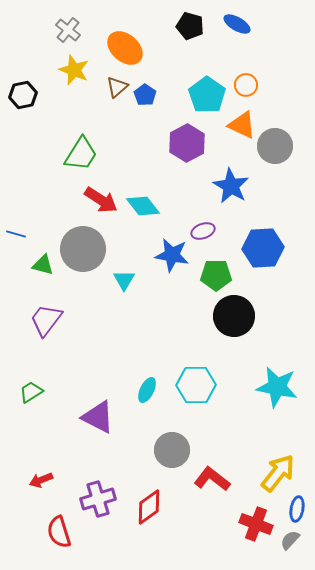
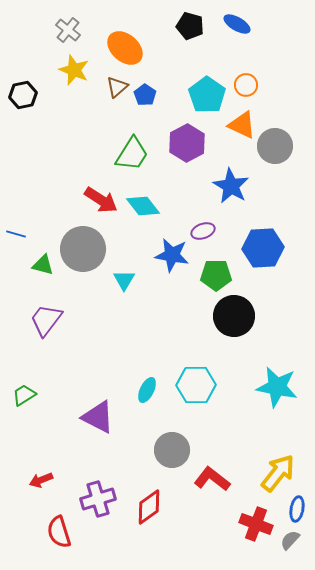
green trapezoid at (81, 154): moved 51 px right
green trapezoid at (31, 392): moved 7 px left, 3 px down
